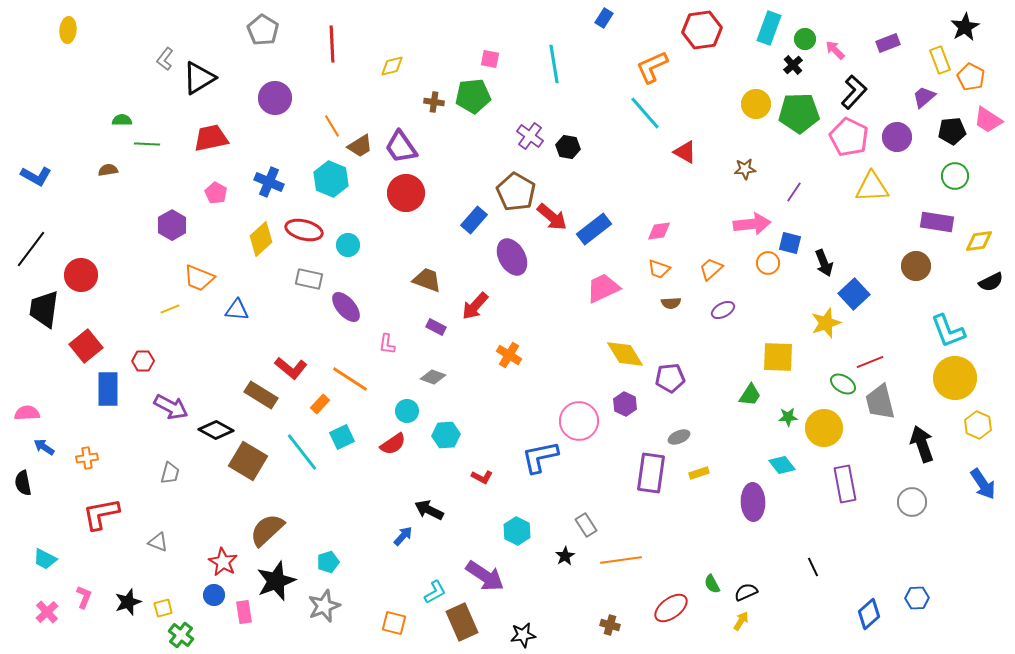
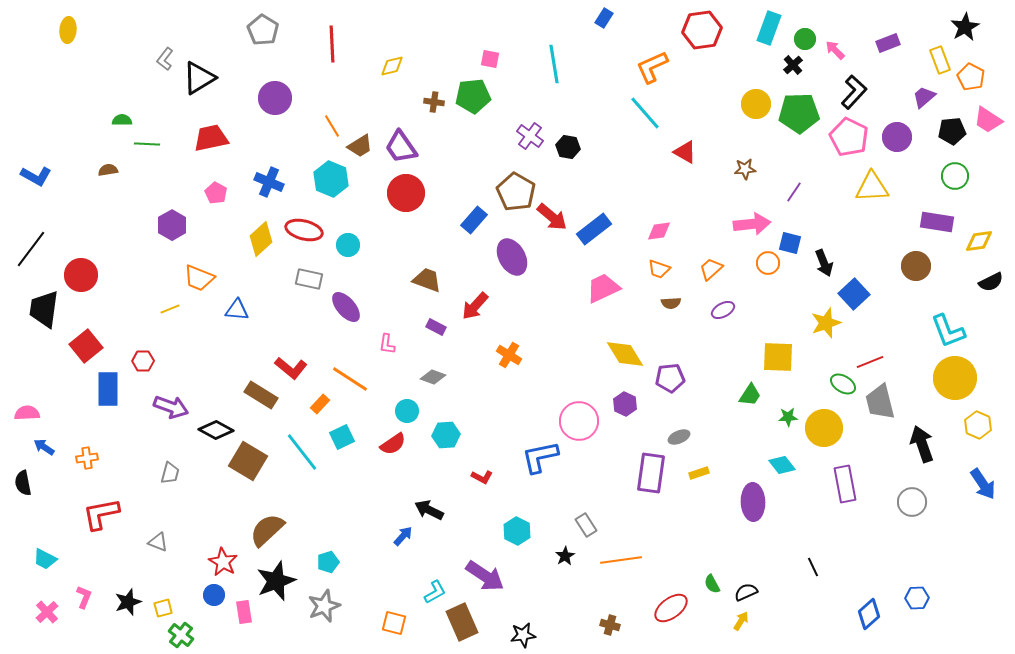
purple arrow at (171, 407): rotated 8 degrees counterclockwise
